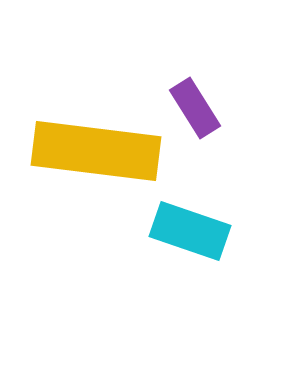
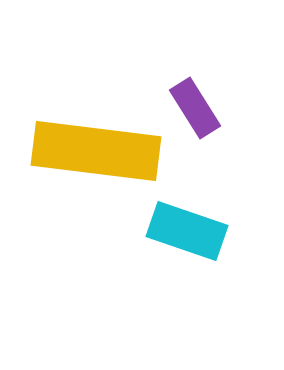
cyan rectangle: moved 3 px left
